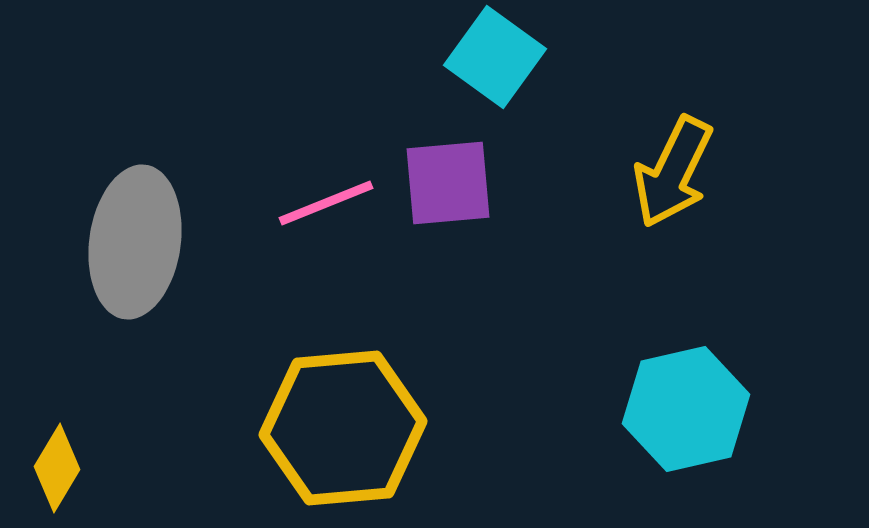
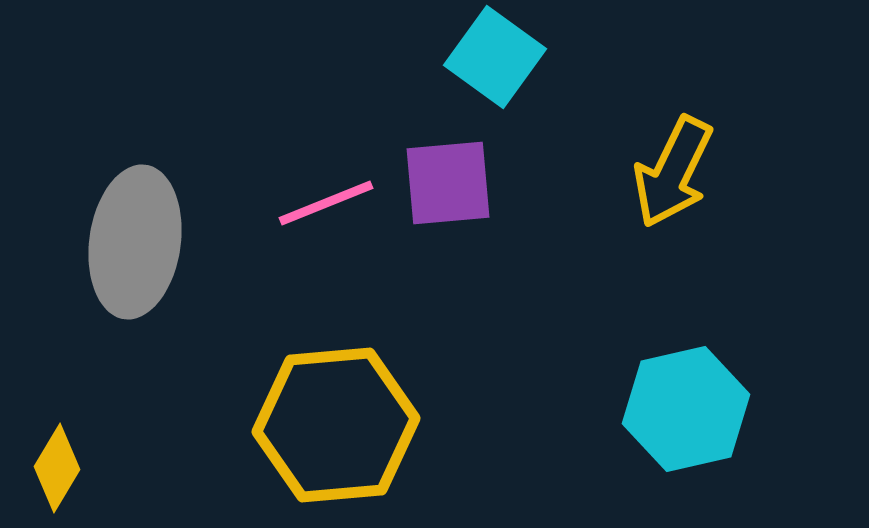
yellow hexagon: moved 7 px left, 3 px up
